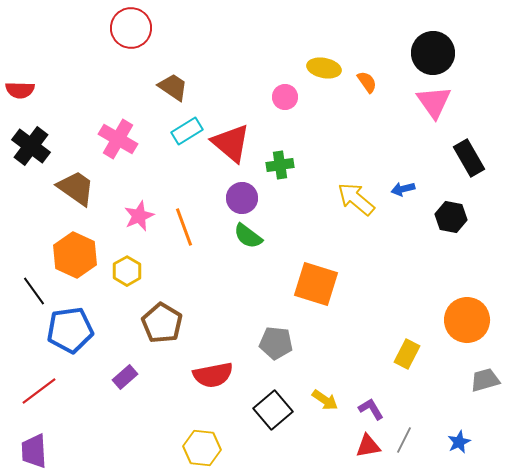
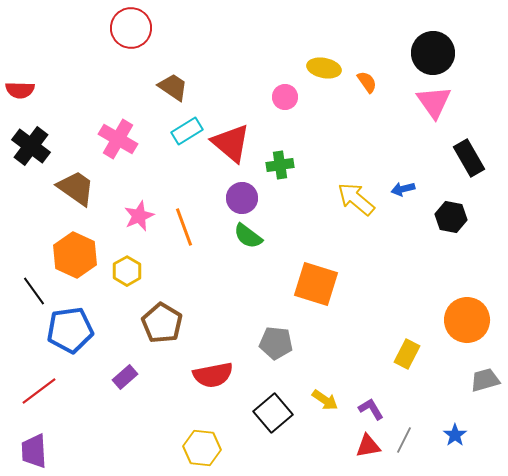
black square at (273, 410): moved 3 px down
blue star at (459, 442): moved 4 px left, 7 px up; rotated 10 degrees counterclockwise
